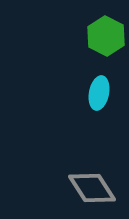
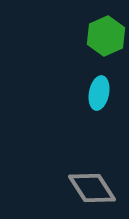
green hexagon: rotated 9 degrees clockwise
